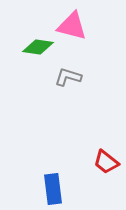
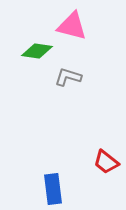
green diamond: moved 1 px left, 4 px down
